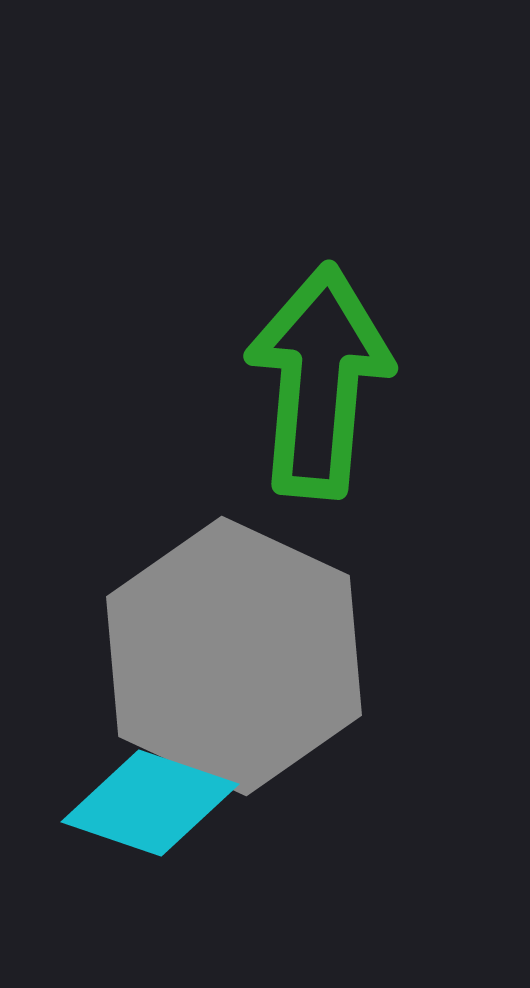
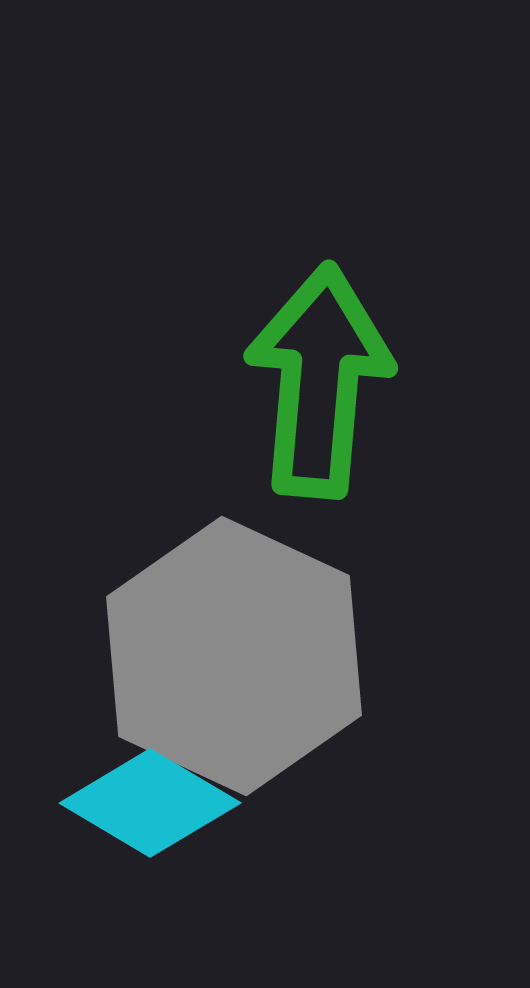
cyan diamond: rotated 12 degrees clockwise
